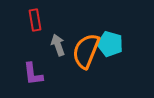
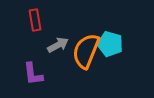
gray arrow: rotated 80 degrees clockwise
